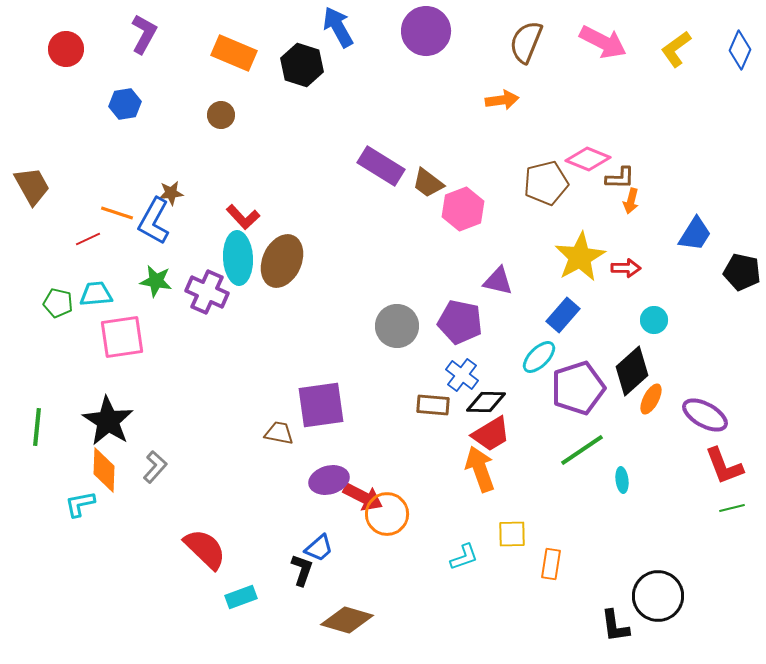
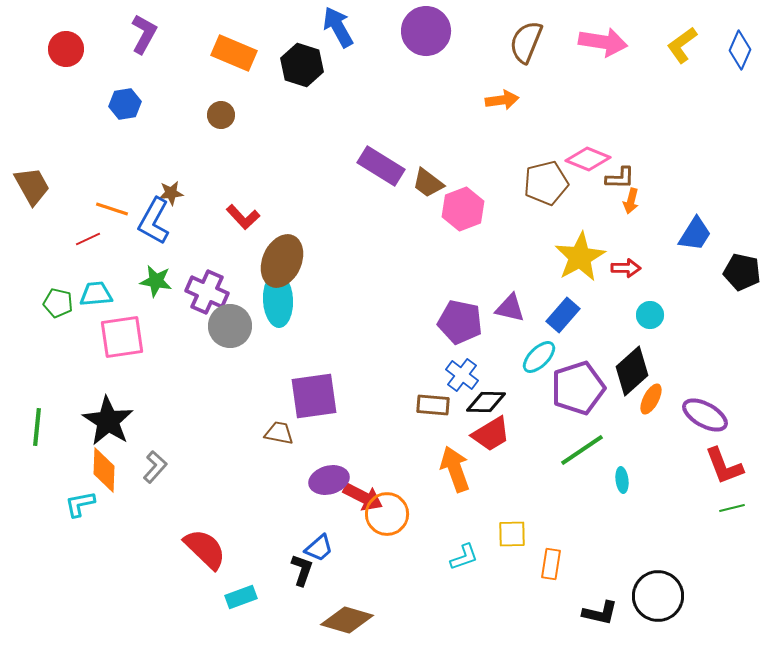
pink arrow at (603, 42): rotated 18 degrees counterclockwise
yellow L-shape at (676, 49): moved 6 px right, 4 px up
orange line at (117, 213): moved 5 px left, 4 px up
cyan ellipse at (238, 258): moved 40 px right, 42 px down
purple triangle at (498, 281): moved 12 px right, 27 px down
cyan circle at (654, 320): moved 4 px left, 5 px up
gray circle at (397, 326): moved 167 px left
purple square at (321, 405): moved 7 px left, 9 px up
orange arrow at (480, 469): moved 25 px left
black L-shape at (615, 626): moved 15 px left, 13 px up; rotated 69 degrees counterclockwise
